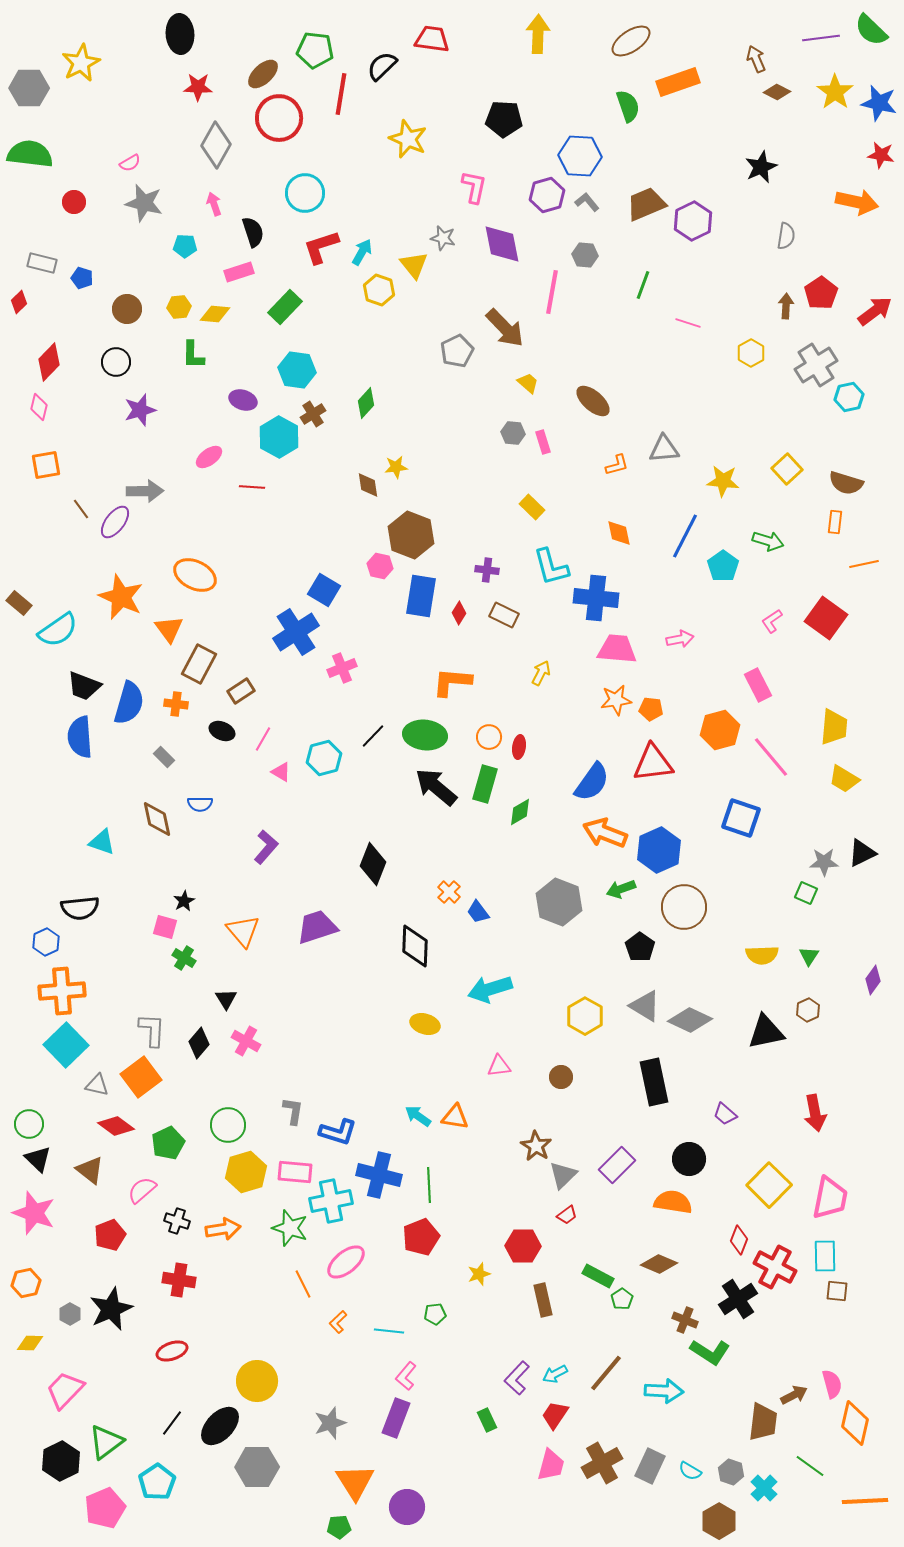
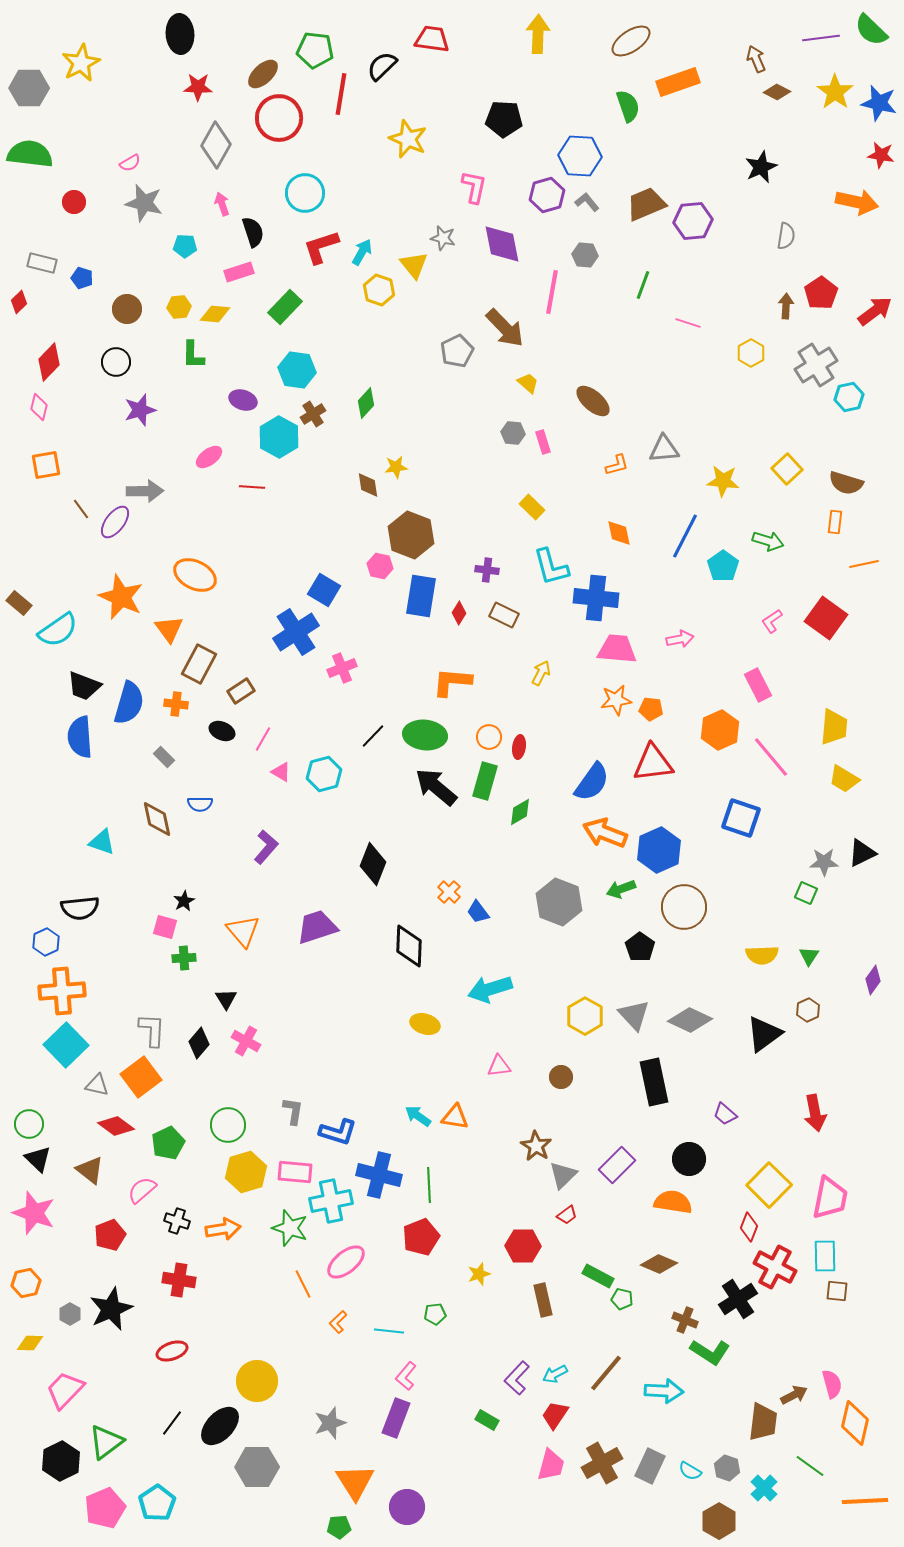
pink arrow at (214, 204): moved 8 px right
purple hexagon at (693, 221): rotated 21 degrees clockwise
orange hexagon at (720, 730): rotated 9 degrees counterclockwise
cyan hexagon at (324, 758): moved 16 px down
green rectangle at (485, 784): moved 3 px up
black diamond at (415, 946): moved 6 px left
green cross at (184, 958): rotated 35 degrees counterclockwise
gray triangle at (645, 1006): moved 11 px left, 9 px down; rotated 16 degrees clockwise
black triangle at (766, 1032): moved 2 px left, 2 px down; rotated 24 degrees counterclockwise
red diamond at (739, 1240): moved 10 px right, 13 px up
green pentagon at (622, 1299): rotated 25 degrees counterclockwise
green rectangle at (487, 1420): rotated 35 degrees counterclockwise
gray hexagon at (731, 1472): moved 4 px left, 4 px up
cyan pentagon at (157, 1482): moved 21 px down
